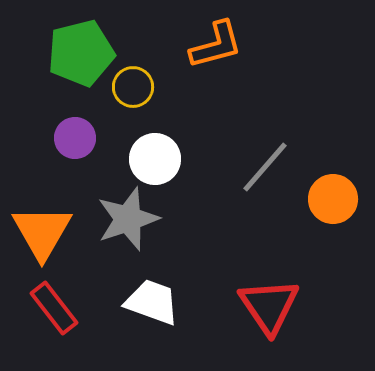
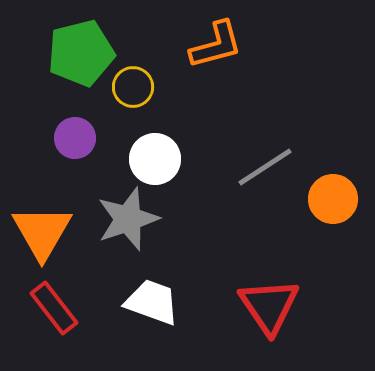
gray line: rotated 16 degrees clockwise
